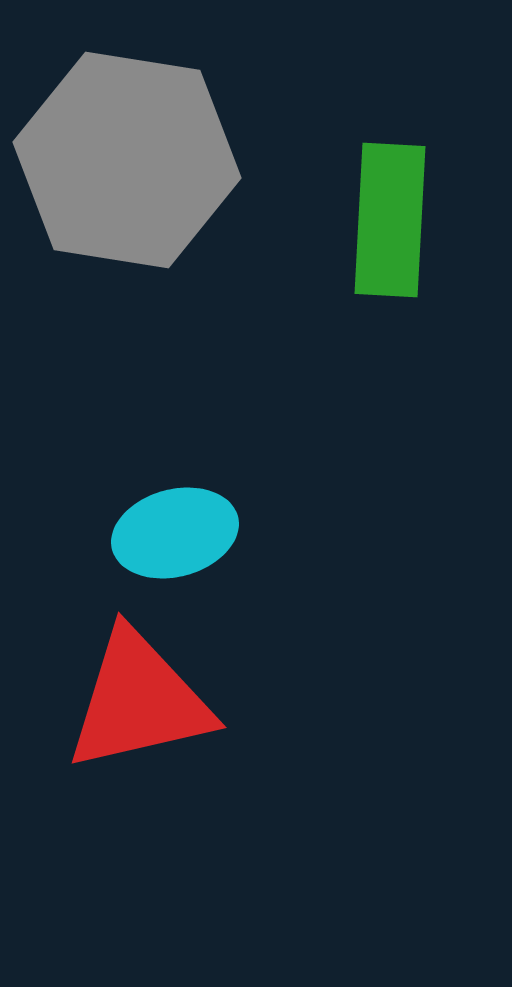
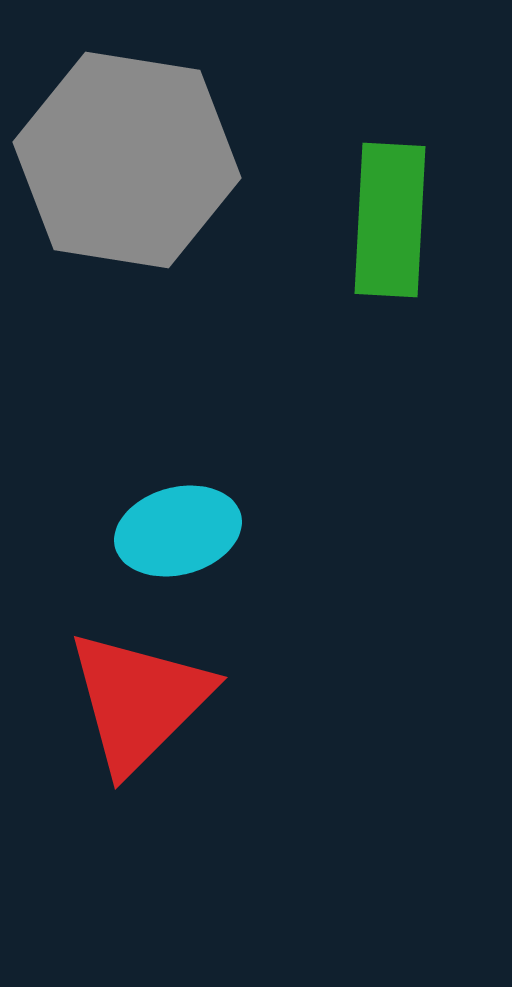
cyan ellipse: moved 3 px right, 2 px up
red triangle: rotated 32 degrees counterclockwise
